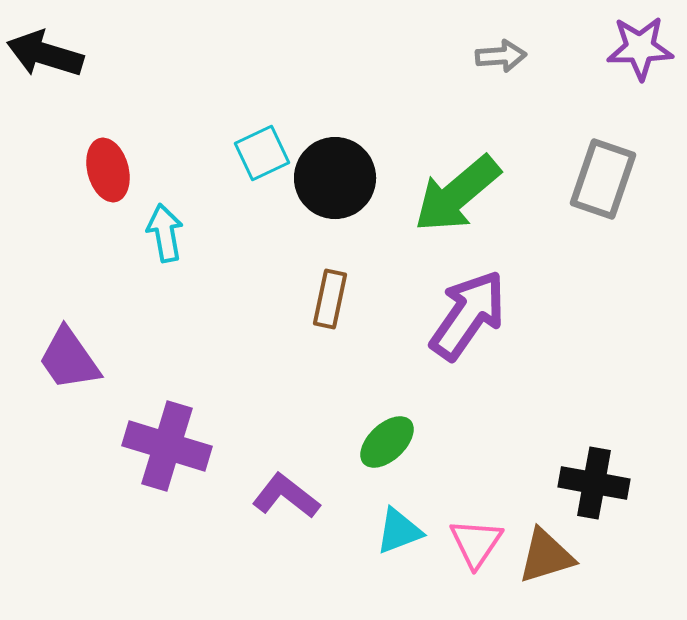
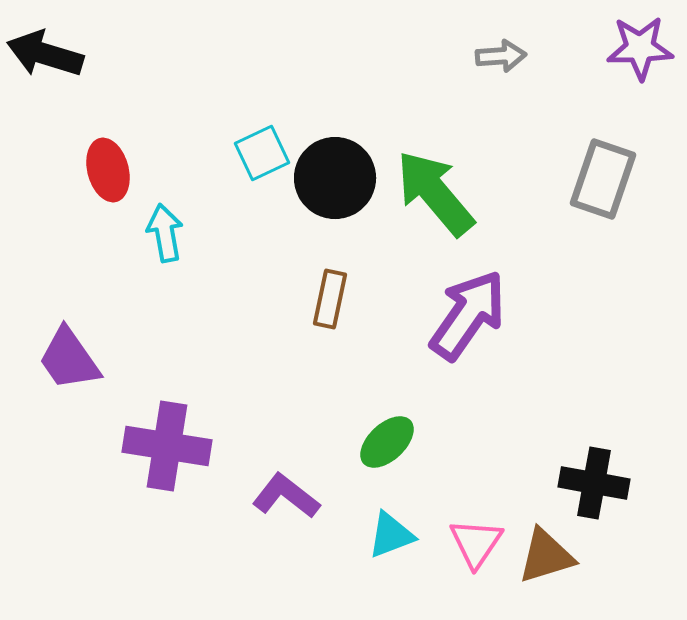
green arrow: moved 22 px left, 1 px up; rotated 90 degrees clockwise
purple cross: rotated 8 degrees counterclockwise
cyan triangle: moved 8 px left, 4 px down
